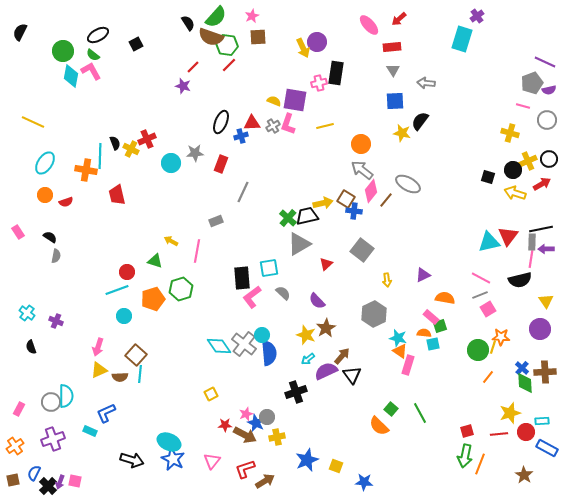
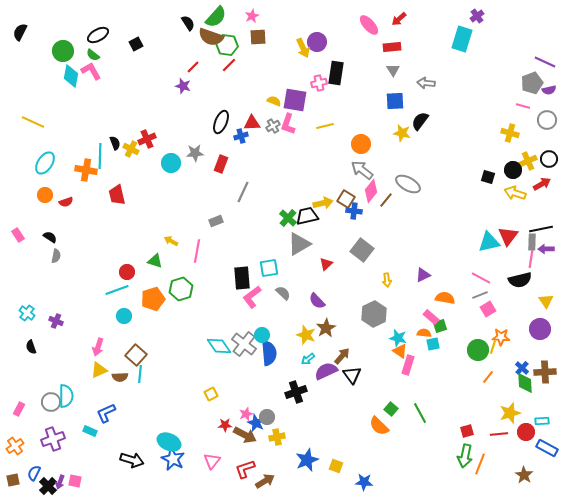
pink rectangle at (18, 232): moved 3 px down
